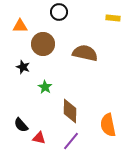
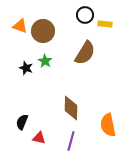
black circle: moved 26 px right, 3 px down
yellow rectangle: moved 8 px left, 6 px down
orange triangle: rotated 21 degrees clockwise
brown circle: moved 13 px up
brown semicircle: rotated 110 degrees clockwise
black star: moved 3 px right, 1 px down
green star: moved 26 px up
brown diamond: moved 1 px right, 3 px up
black semicircle: moved 1 px right, 3 px up; rotated 63 degrees clockwise
purple line: rotated 24 degrees counterclockwise
